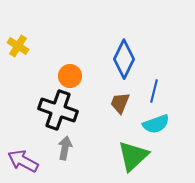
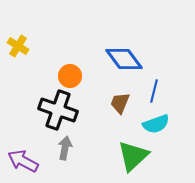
blue diamond: rotated 63 degrees counterclockwise
